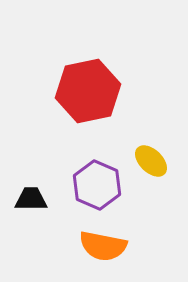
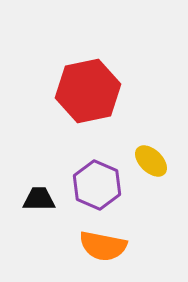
black trapezoid: moved 8 px right
